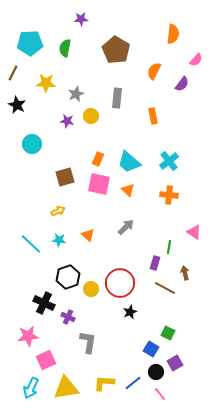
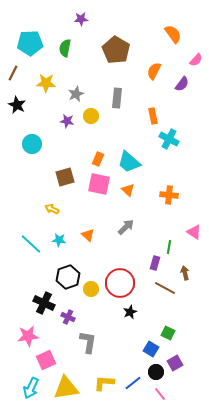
orange semicircle at (173, 34): rotated 42 degrees counterclockwise
cyan cross at (169, 161): moved 22 px up; rotated 24 degrees counterclockwise
yellow arrow at (58, 211): moved 6 px left, 2 px up; rotated 128 degrees counterclockwise
